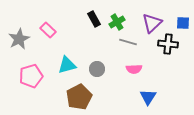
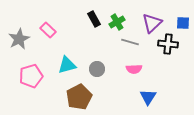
gray line: moved 2 px right
